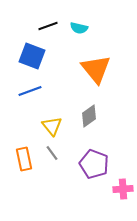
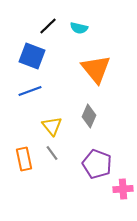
black line: rotated 24 degrees counterclockwise
gray diamond: rotated 30 degrees counterclockwise
purple pentagon: moved 3 px right
